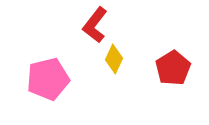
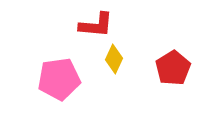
red L-shape: moved 1 px right; rotated 123 degrees counterclockwise
pink pentagon: moved 11 px right; rotated 6 degrees clockwise
